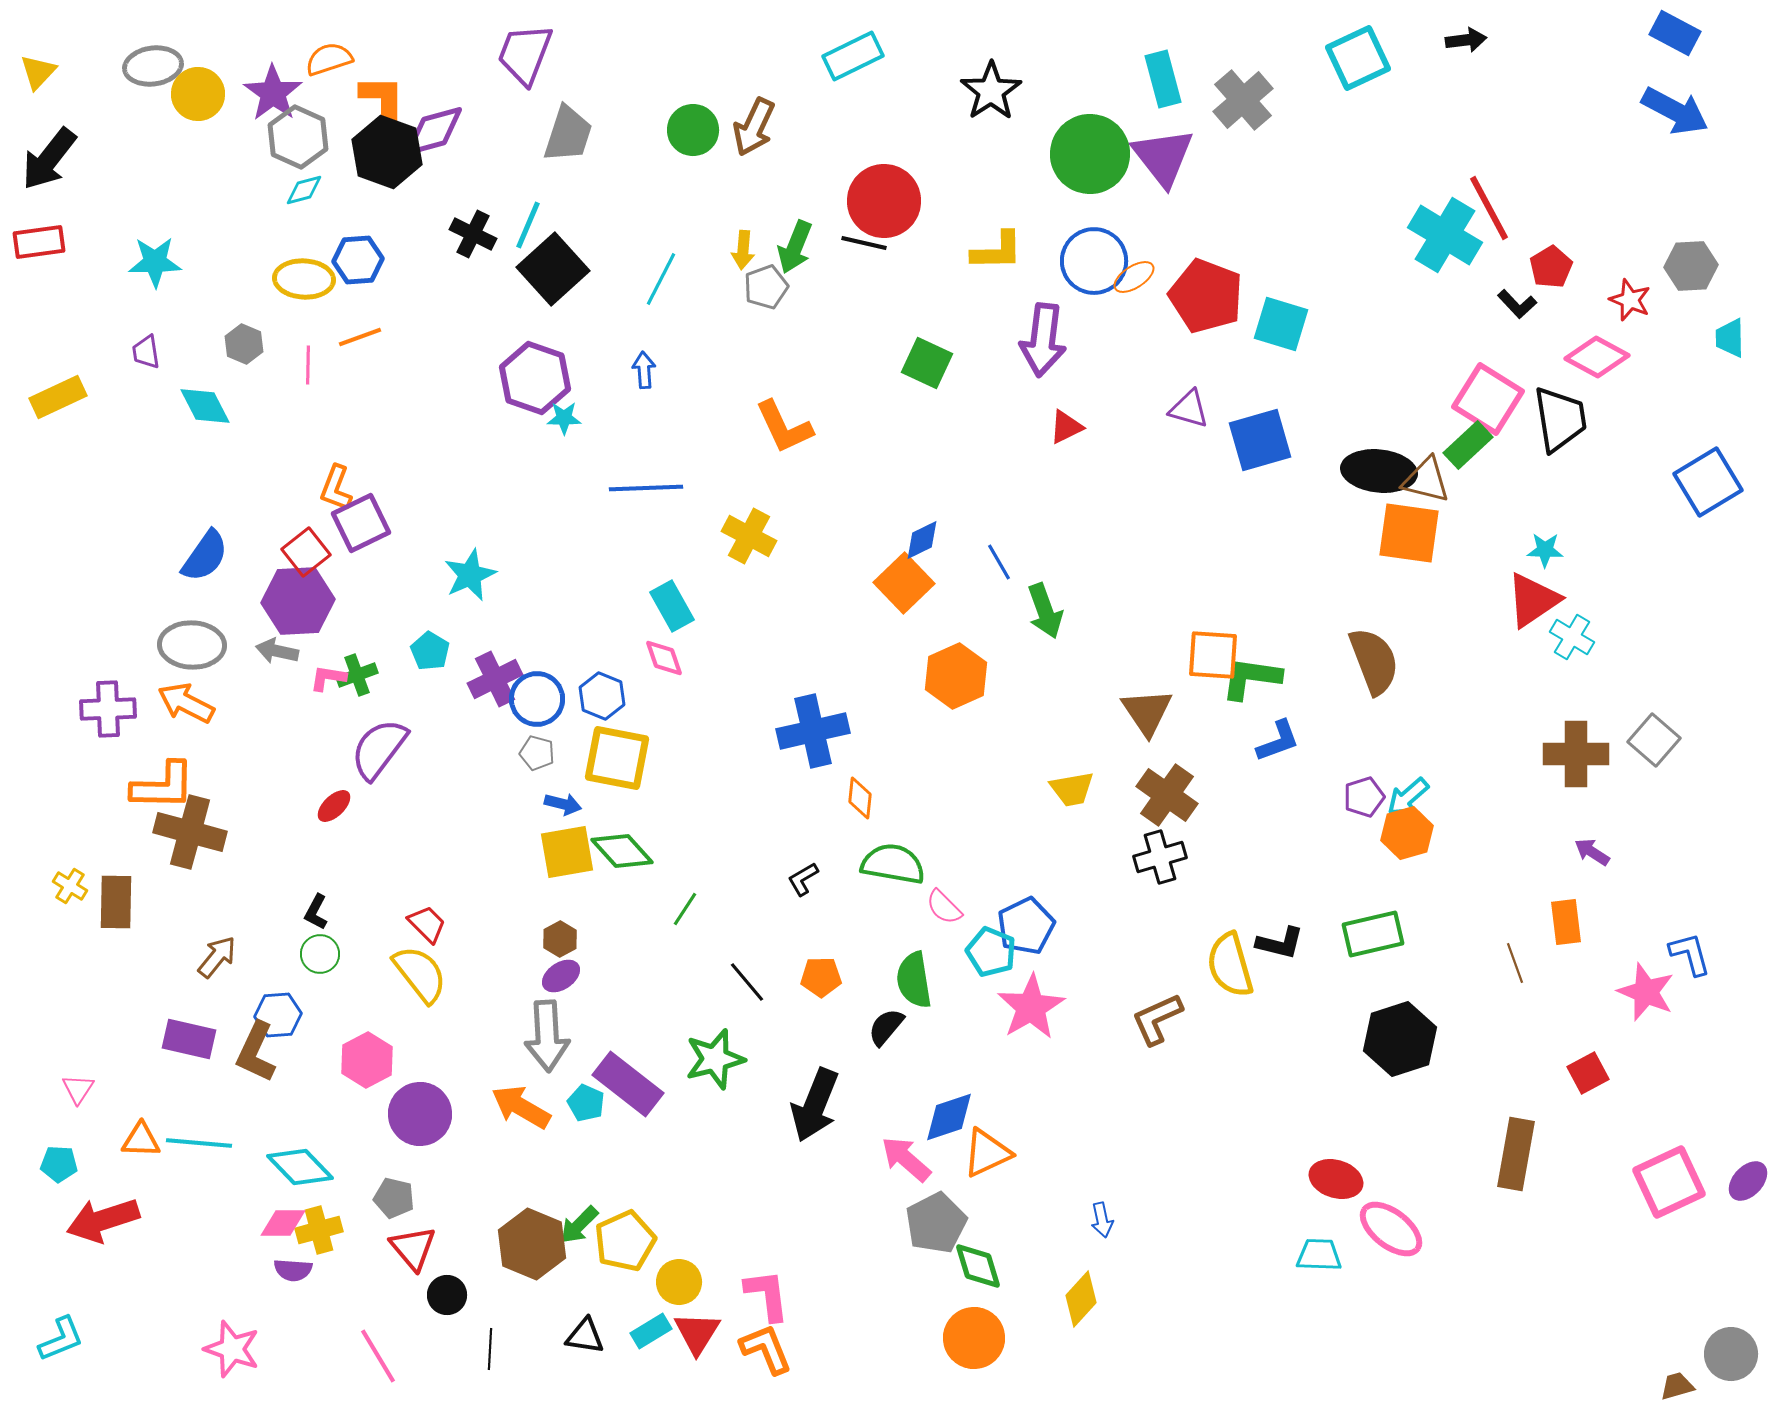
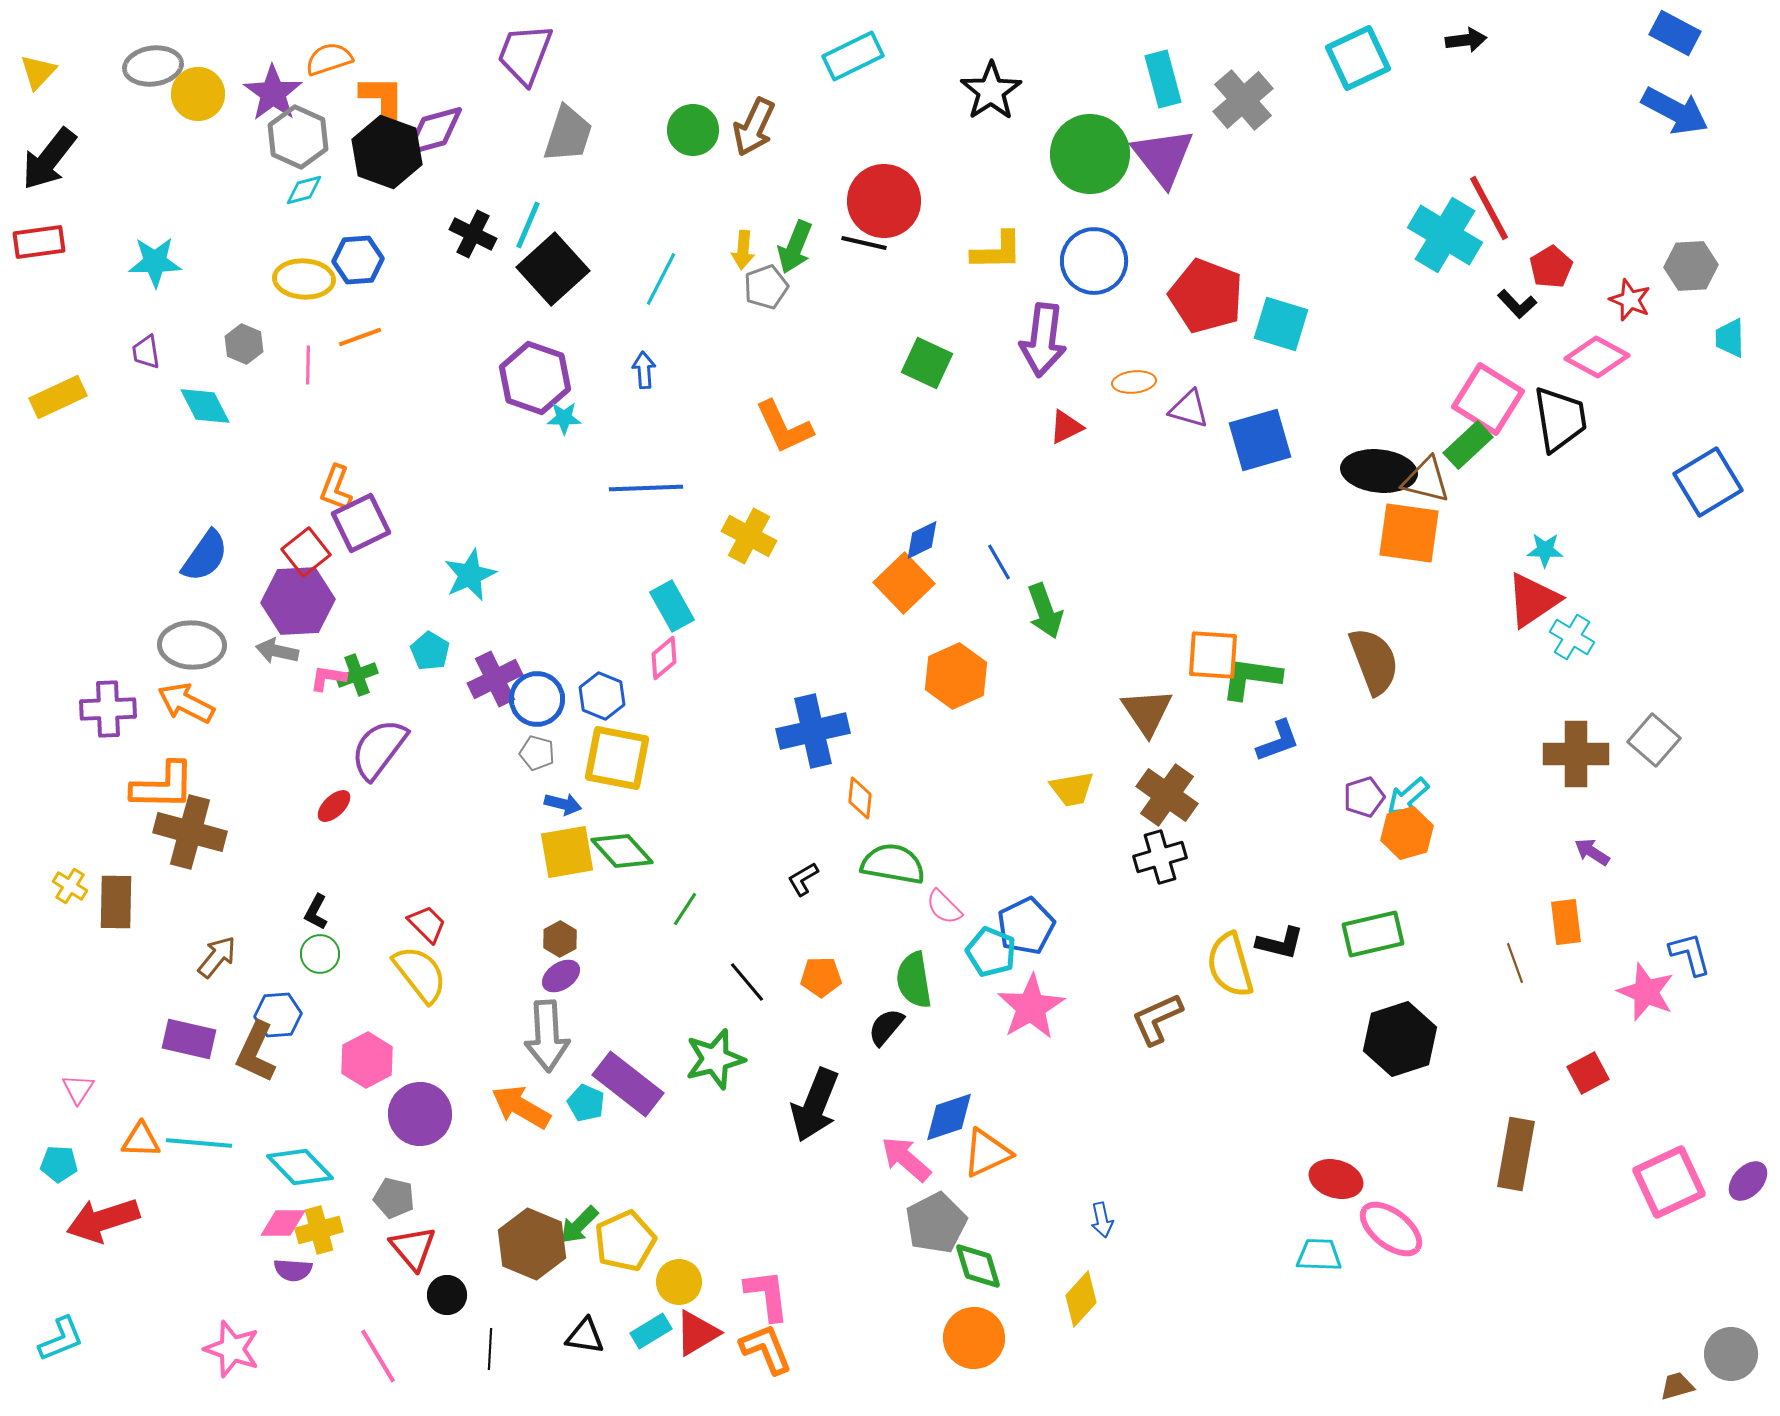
orange ellipse at (1134, 277): moved 105 px down; rotated 27 degrees clockwise
pink diamond at (664, 658): rotated 69 degrees clockwise
red triangle at (697, 1333): rotated 27 degrees clockwise
